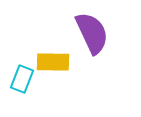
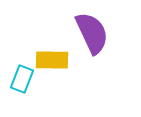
yellow rectangle: moved 1 px left, 2 px up
